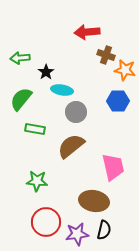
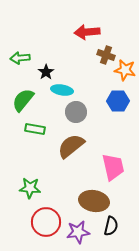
green semicircle: moved 2 px right, 1 px down
green star: moved 7 px left, 7 px down
black semicircle: moved 7 px right, 4 px up
purple star: moved 1 px right, 2 px up
